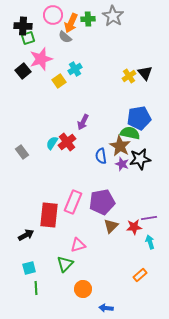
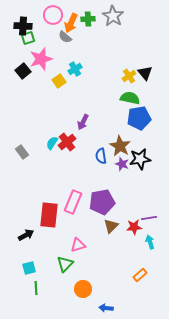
green semicircle: moved 35 px up
